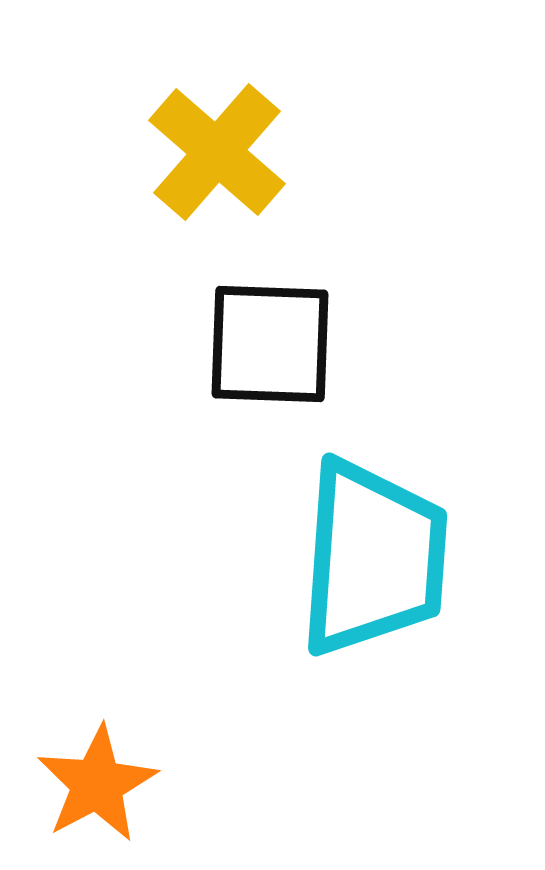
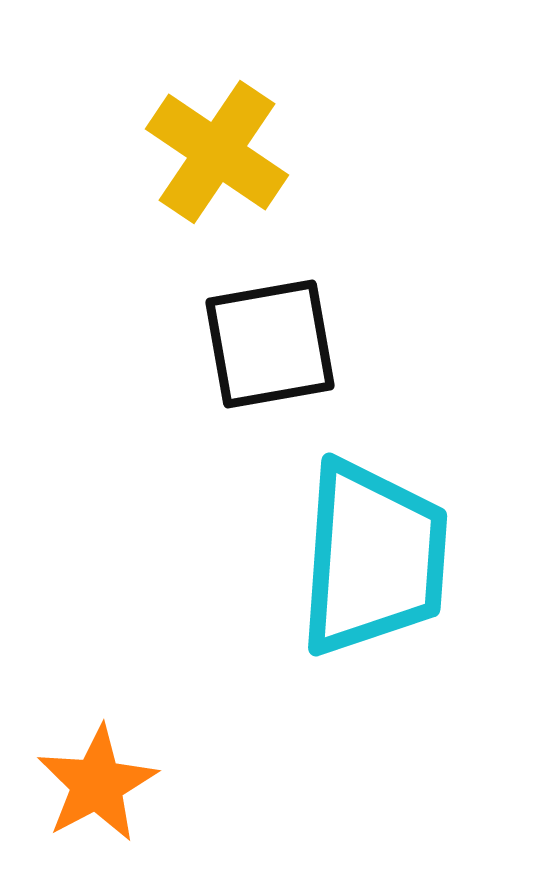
yellow cross: rotated 7 degrees counterclockwise
black square: rotated 12 degrees counterclockwise
